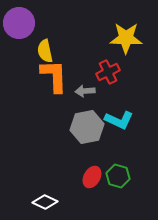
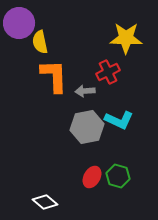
yellow semicircle: moved 5 px left, 9 px up
white diamond: rotated 15 degrees clockwise
